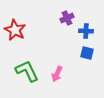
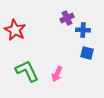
blue cross: moved 3 px left, 1 px up
